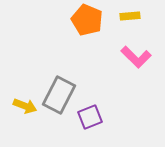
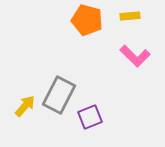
orange pentagon: rotated 8 degrees counterclockwise
pink L-shape: moved 1 px left, 1 px up
yellow arrow: rotated 70 degrees counterclockwise
